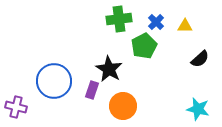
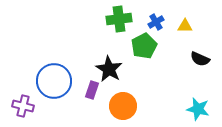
blue cross: rotated 14 degrees clockwise
black semicircle: rotated 66 degrees clockwise
purple cross: moved 7 px right, 1 px up
